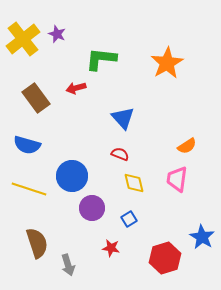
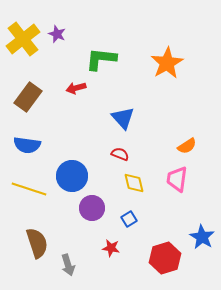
brown rectangle: moved 8 px left, 1 px up; rotated 72 degrees clockwise
blue semicircle: rotated 8 degrees counterclockwise
